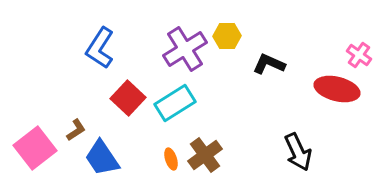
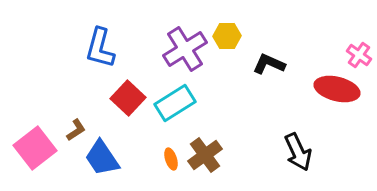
blue L-shape: rotated 18 degrees counterclockwise
